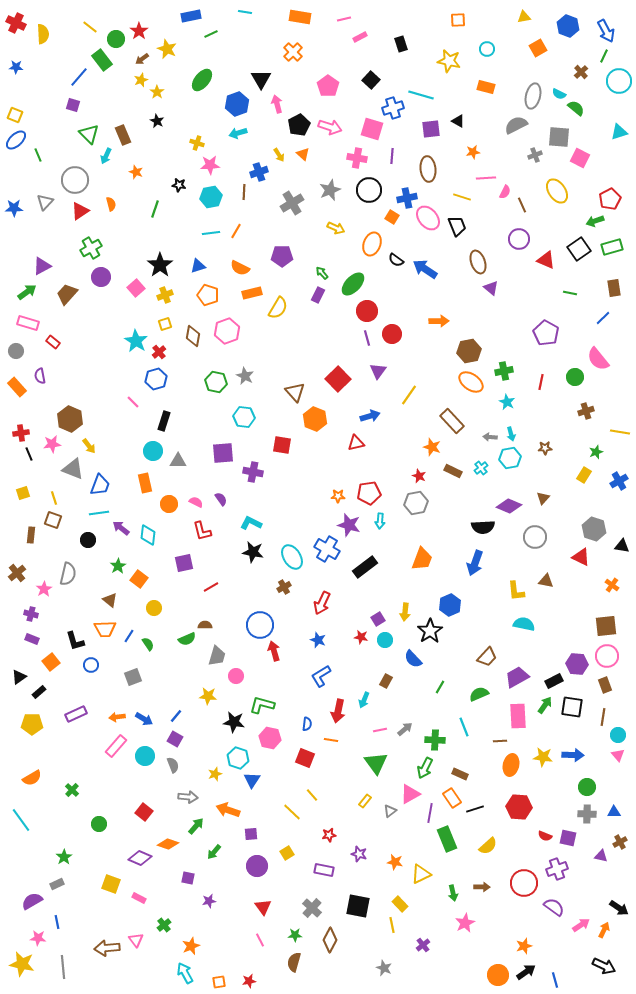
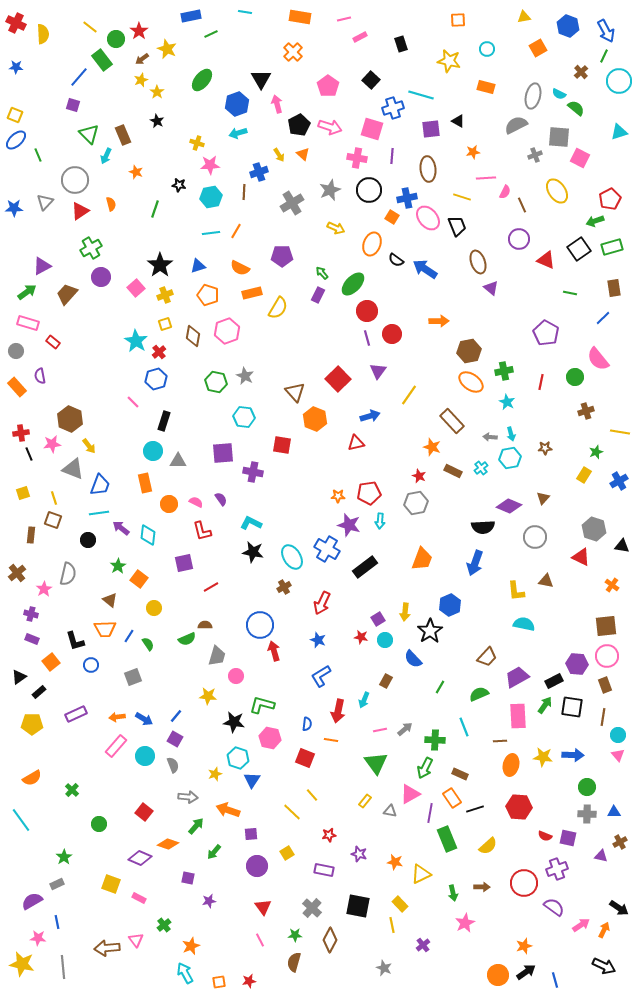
gray triangle at (390, 811): rotated 48 degrees clockwise
